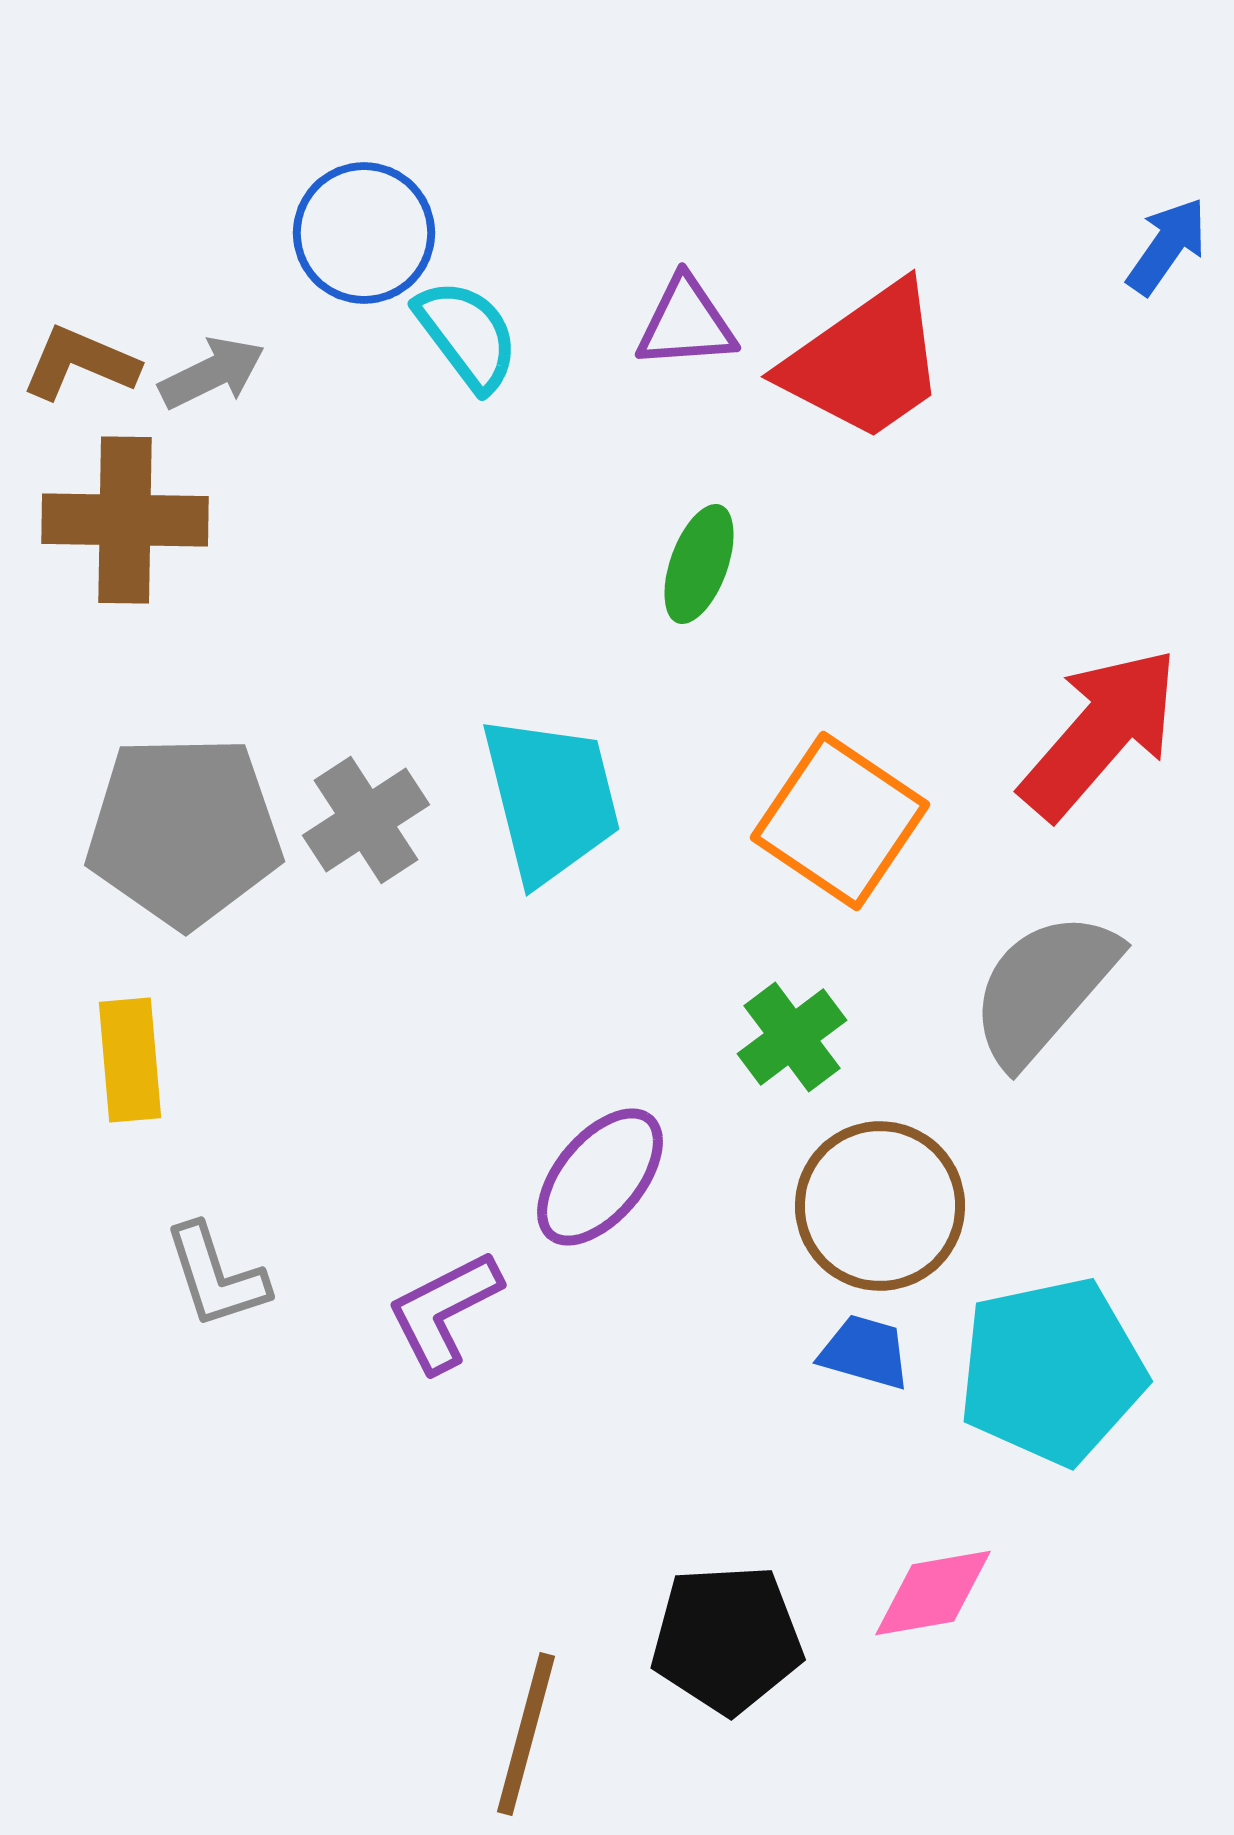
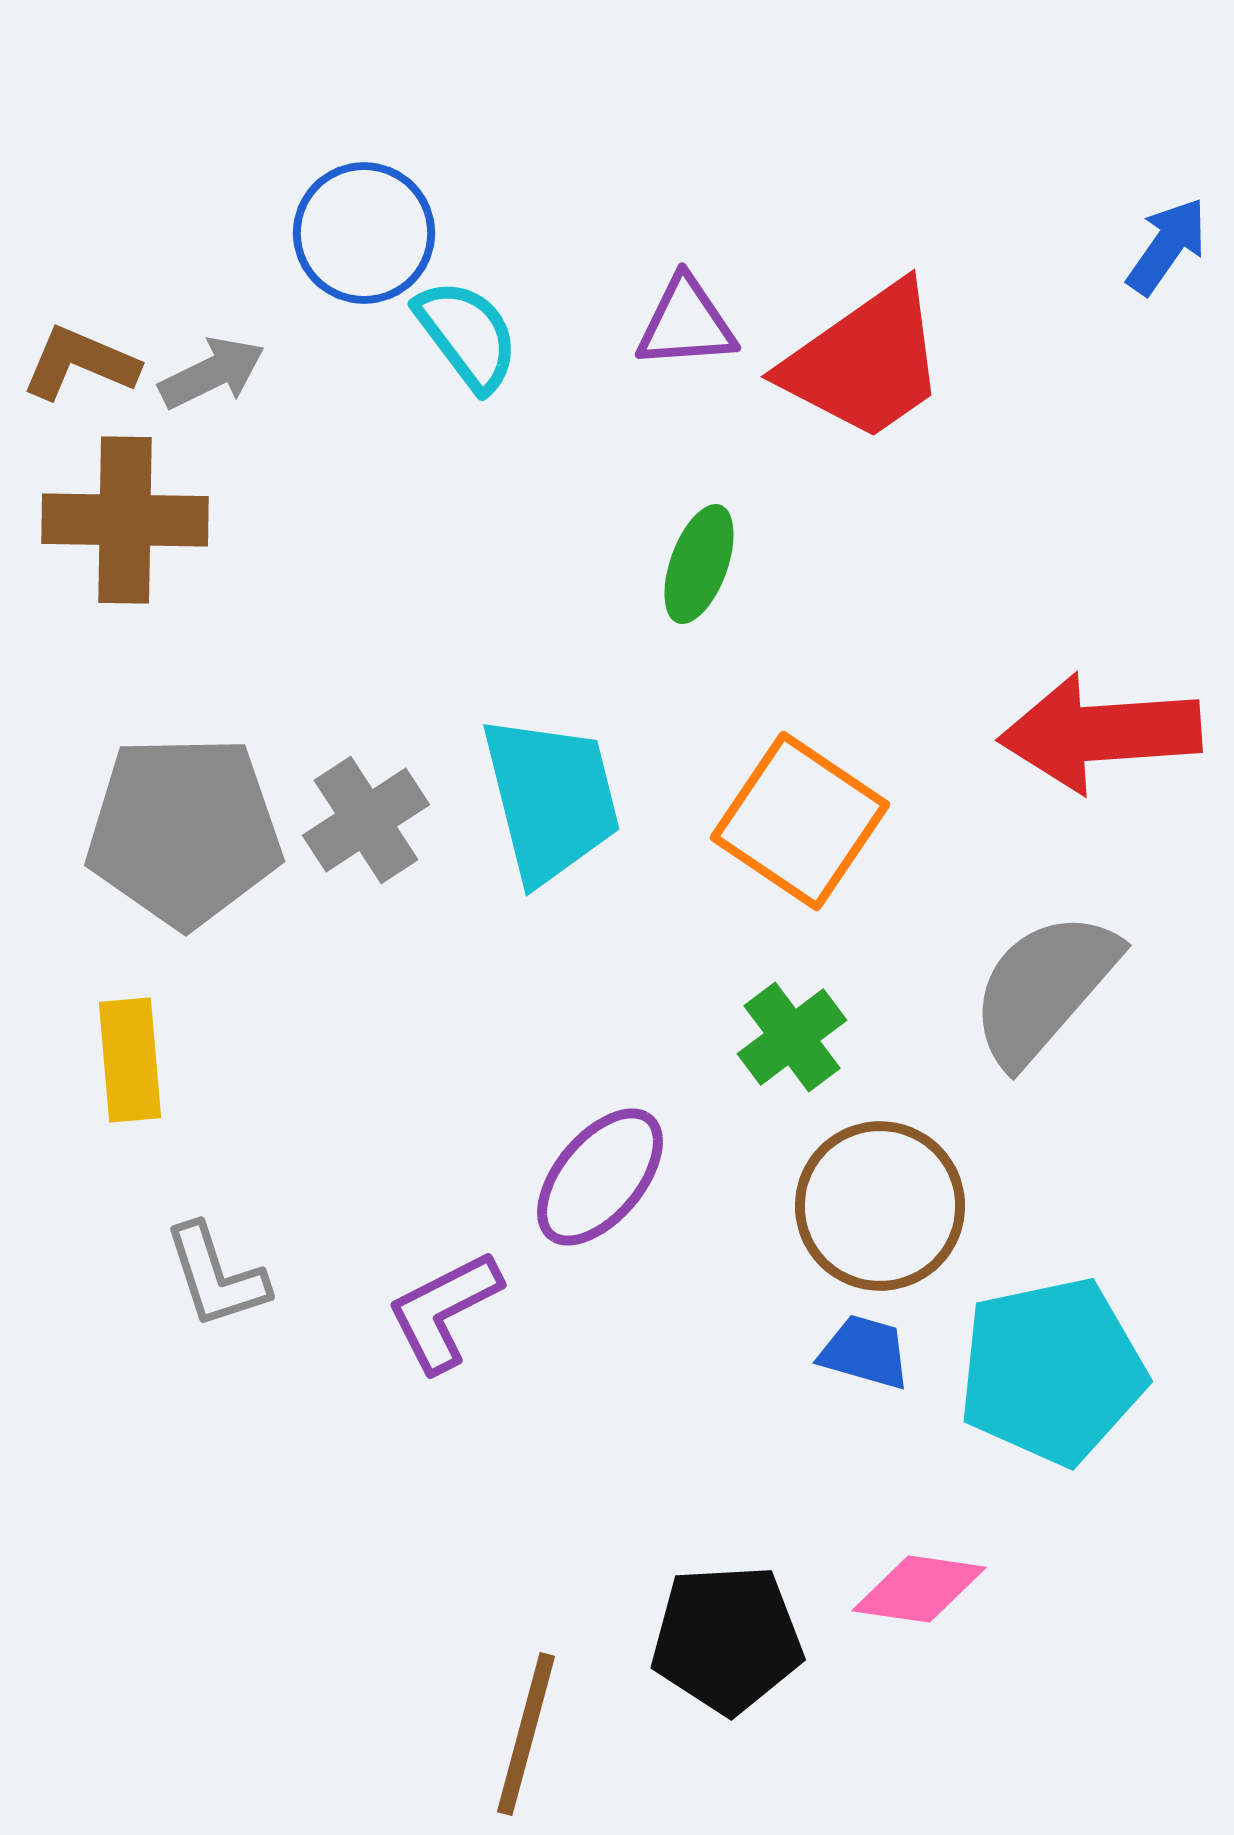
red arrow: rotated 135 degrees counterclockwise
orange square: moved 40 px left
pink diamond: moved 14 px left, 4 px up; rotated 18 degrees clockwise
